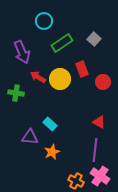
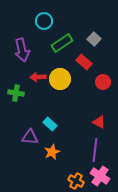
purple arrow: moved 2 px up; rotated 10 degrees clockwise
red rectangle: moved 2 px right, 7 px up; rotated 28 degrees counterclockwise
red arrow: rotated 35 degrees counterclockwise
